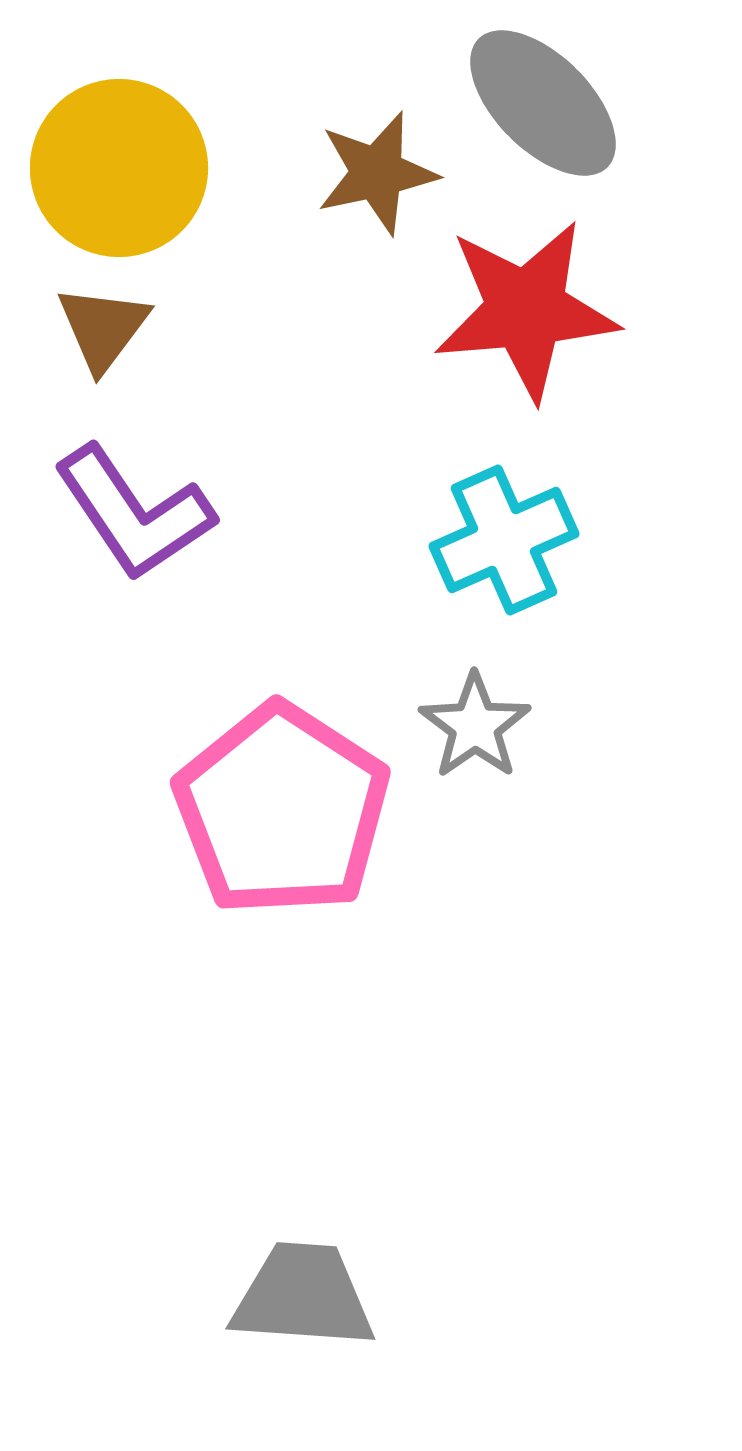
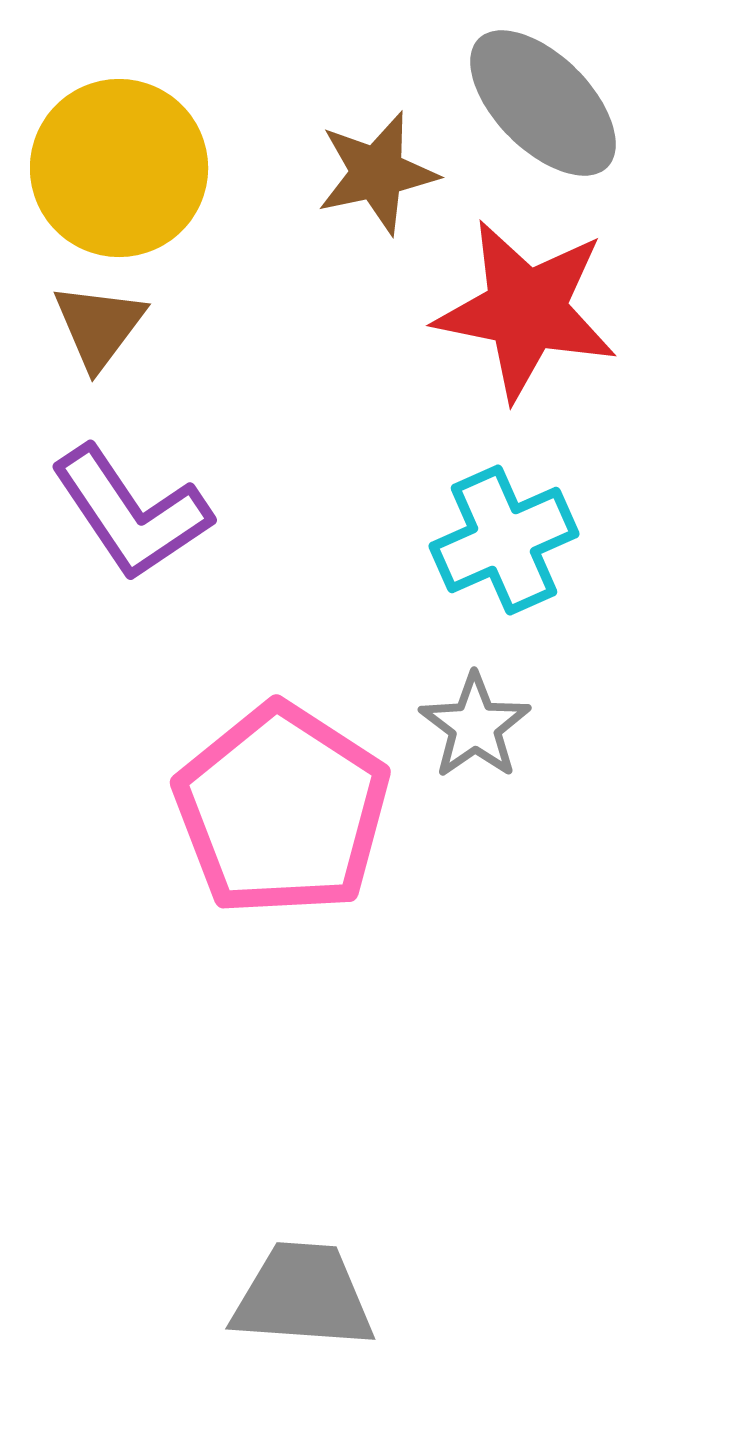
red star: rotated 16 degrees clockwise
brown triangle: moved 4 px left, 2 px up
purple L-shape: moved 3 px left
